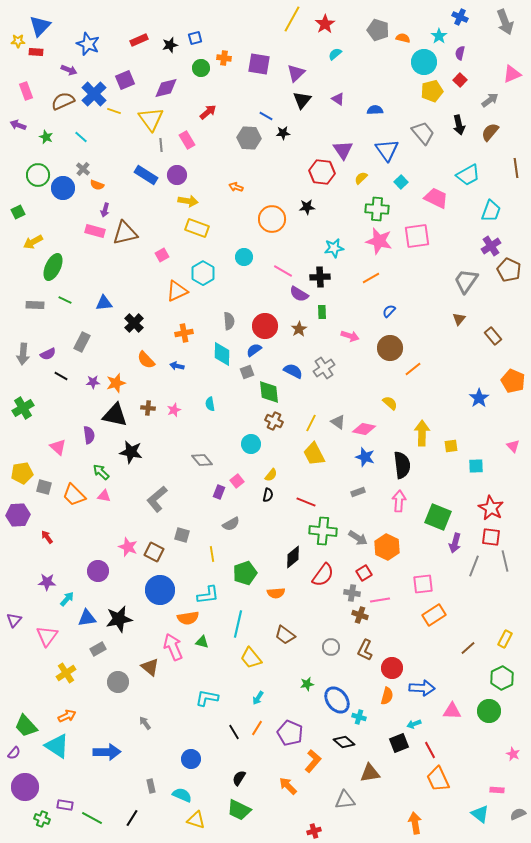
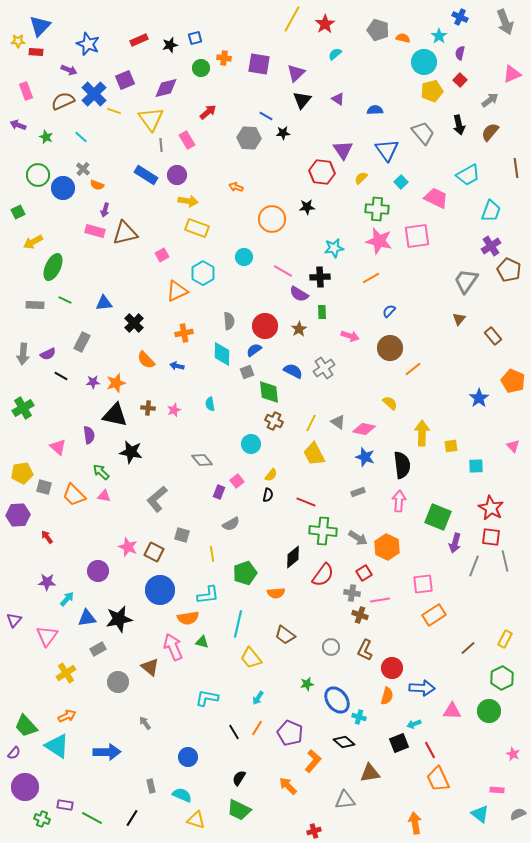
blue circle at (191, 759): moved 3 px left, 2 px up
